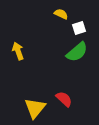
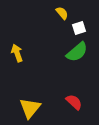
yellow semicircle: moved 1 px right, 1 px up; rotated 24 degrees clockwise
yellow arrow: moved 1 px left, 2 px down
red semicircle: moved 10 px right, 3 px down
yellow triangle: moved 5 px left
